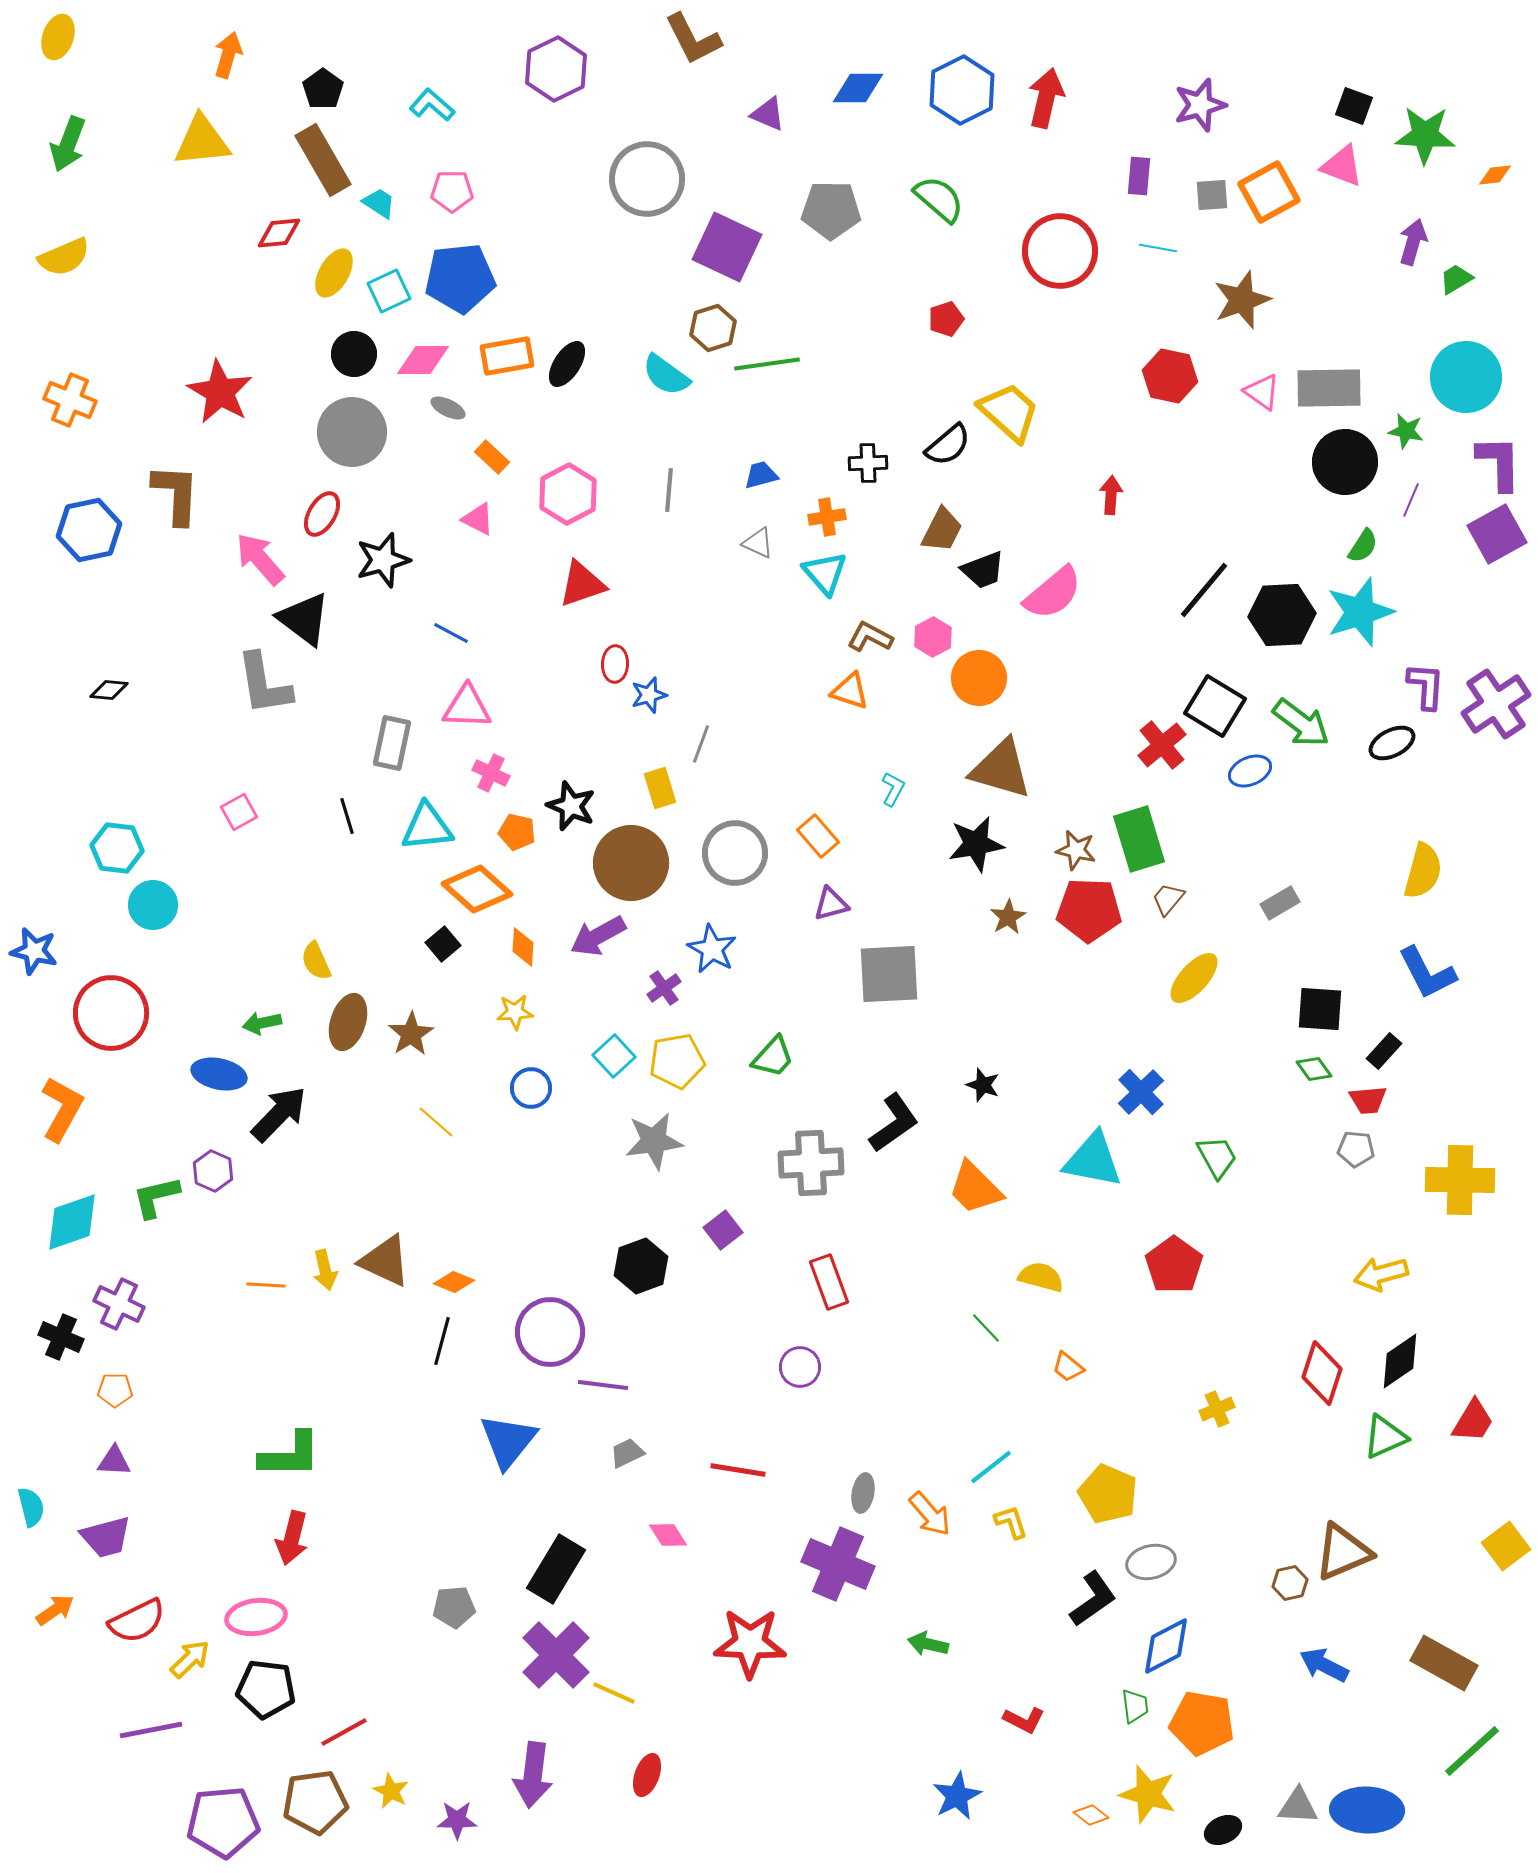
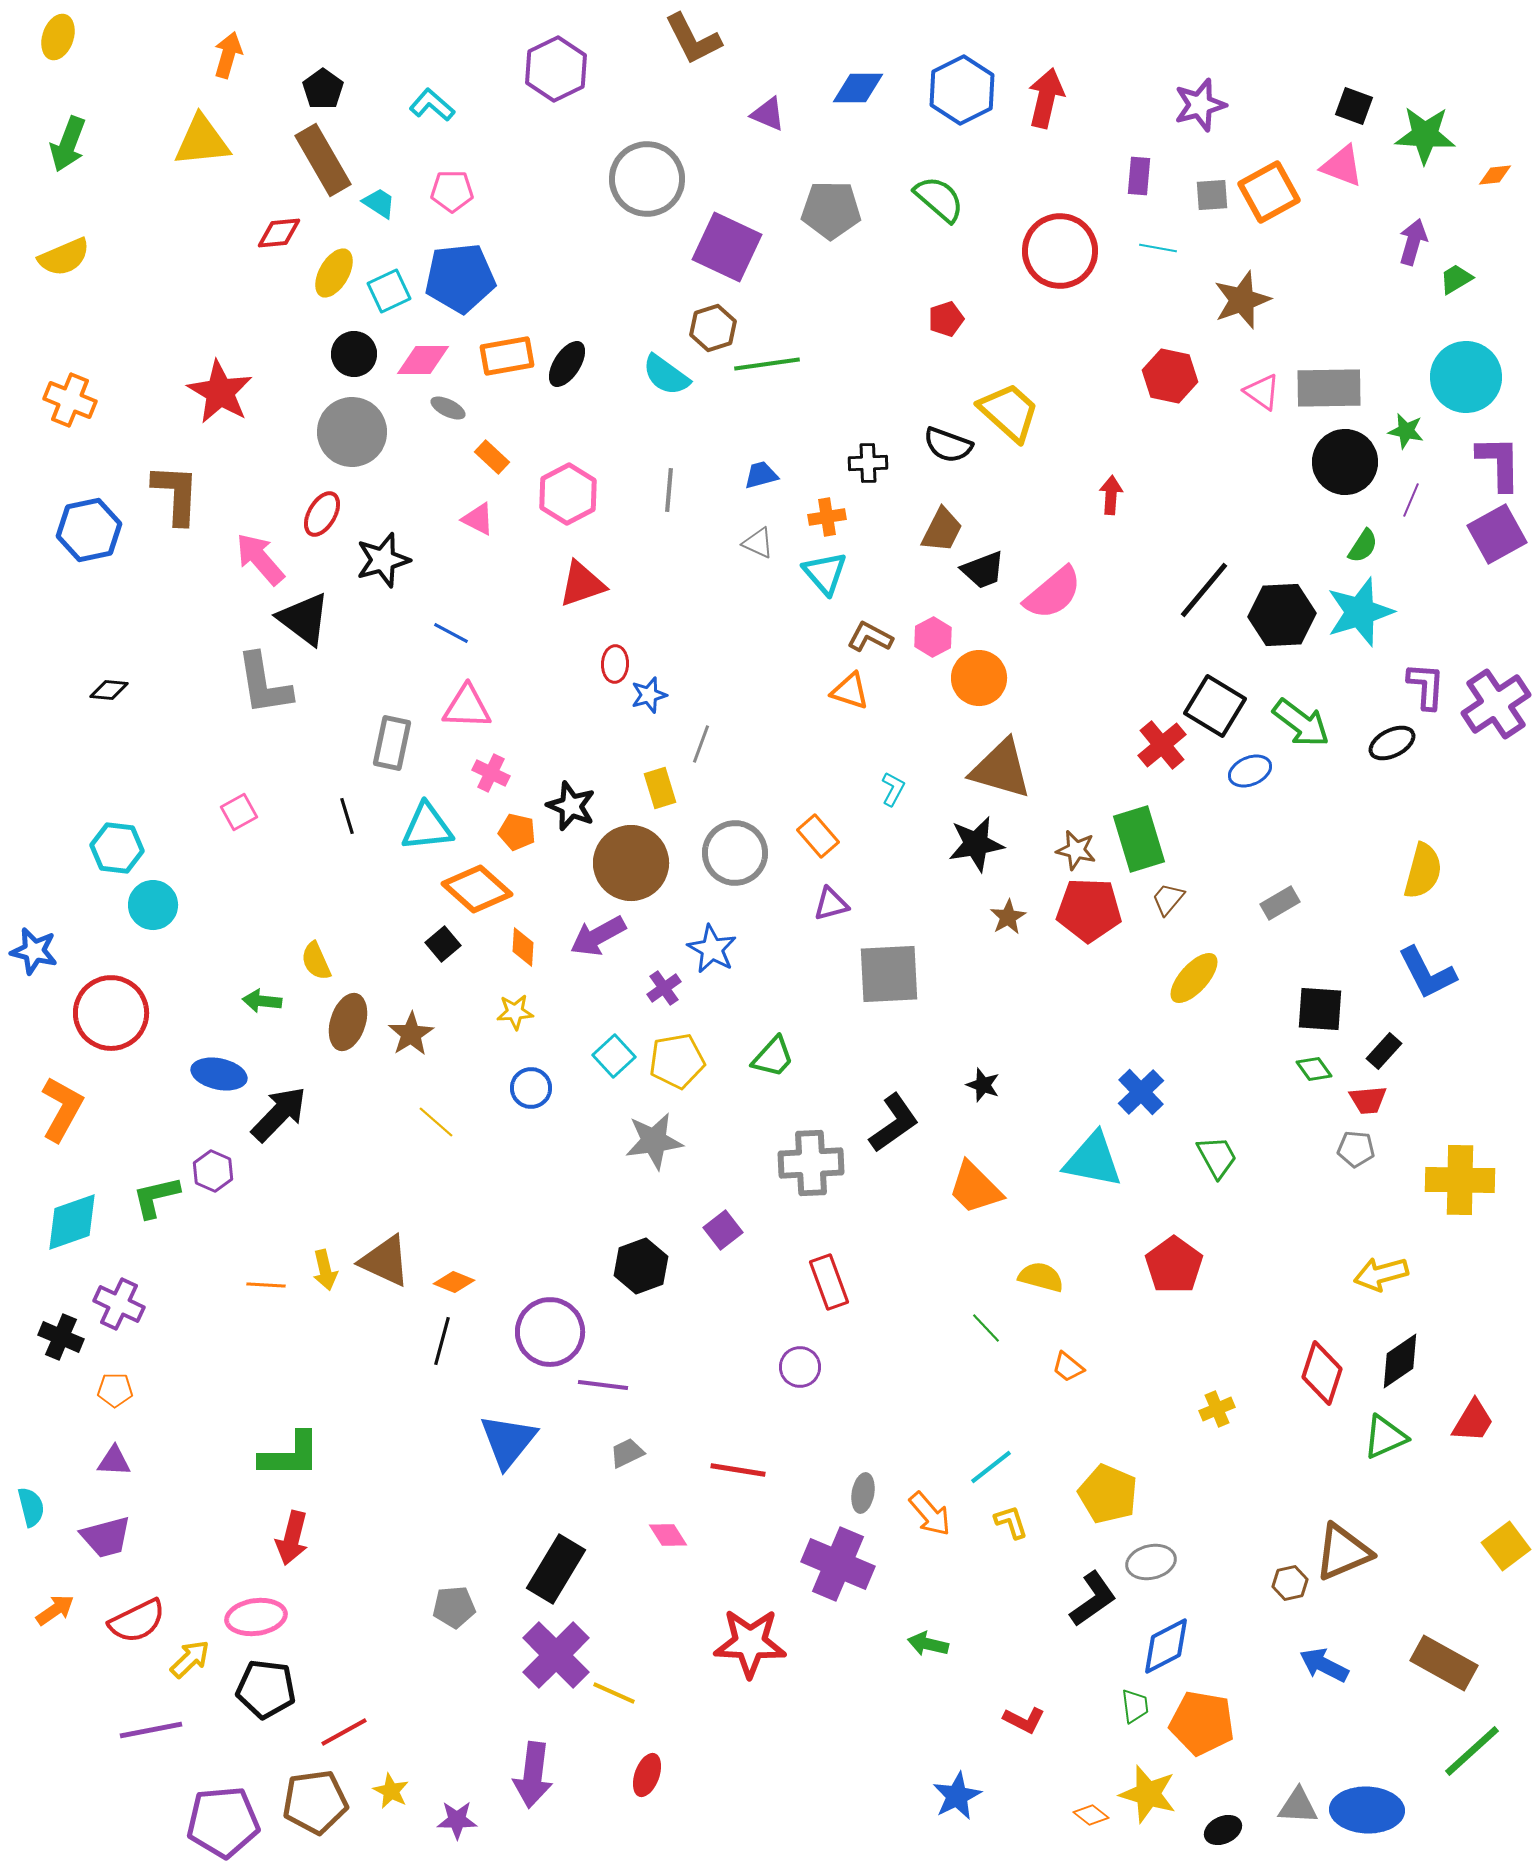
black semicircle at (948, 445): rotated 60 degrees clockwise
green arrow at (262, 1023): moved 22 px up; rotated 18 degrees clockwise
